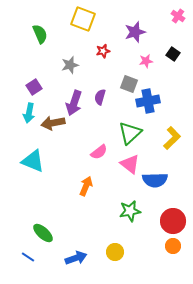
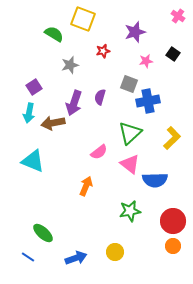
green semicircle: moved 14 px right; rotated 36 degrees counterclockwise
